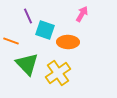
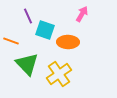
yellow cross: moved 1 px right, 1 px down
